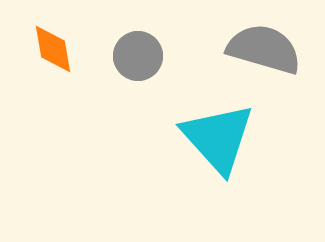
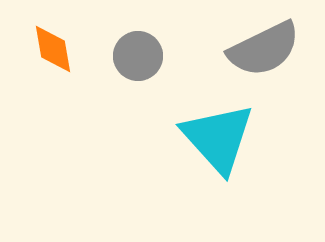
gray semicircle: rotated 138 degrees clockwise
